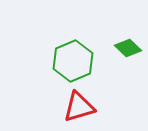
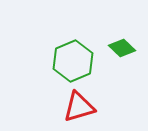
green diamond: moved 6 px left
